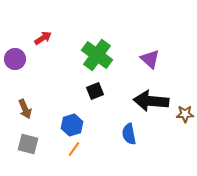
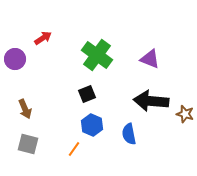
purple triangle: rotated 20 degrees counterclockwise
black square: moved 8 px left, 3 px down
brown star: rotated 18 degrees clockwise
blue hexagon: moved 20 px right; rotated 20 degrees counterclockwise
